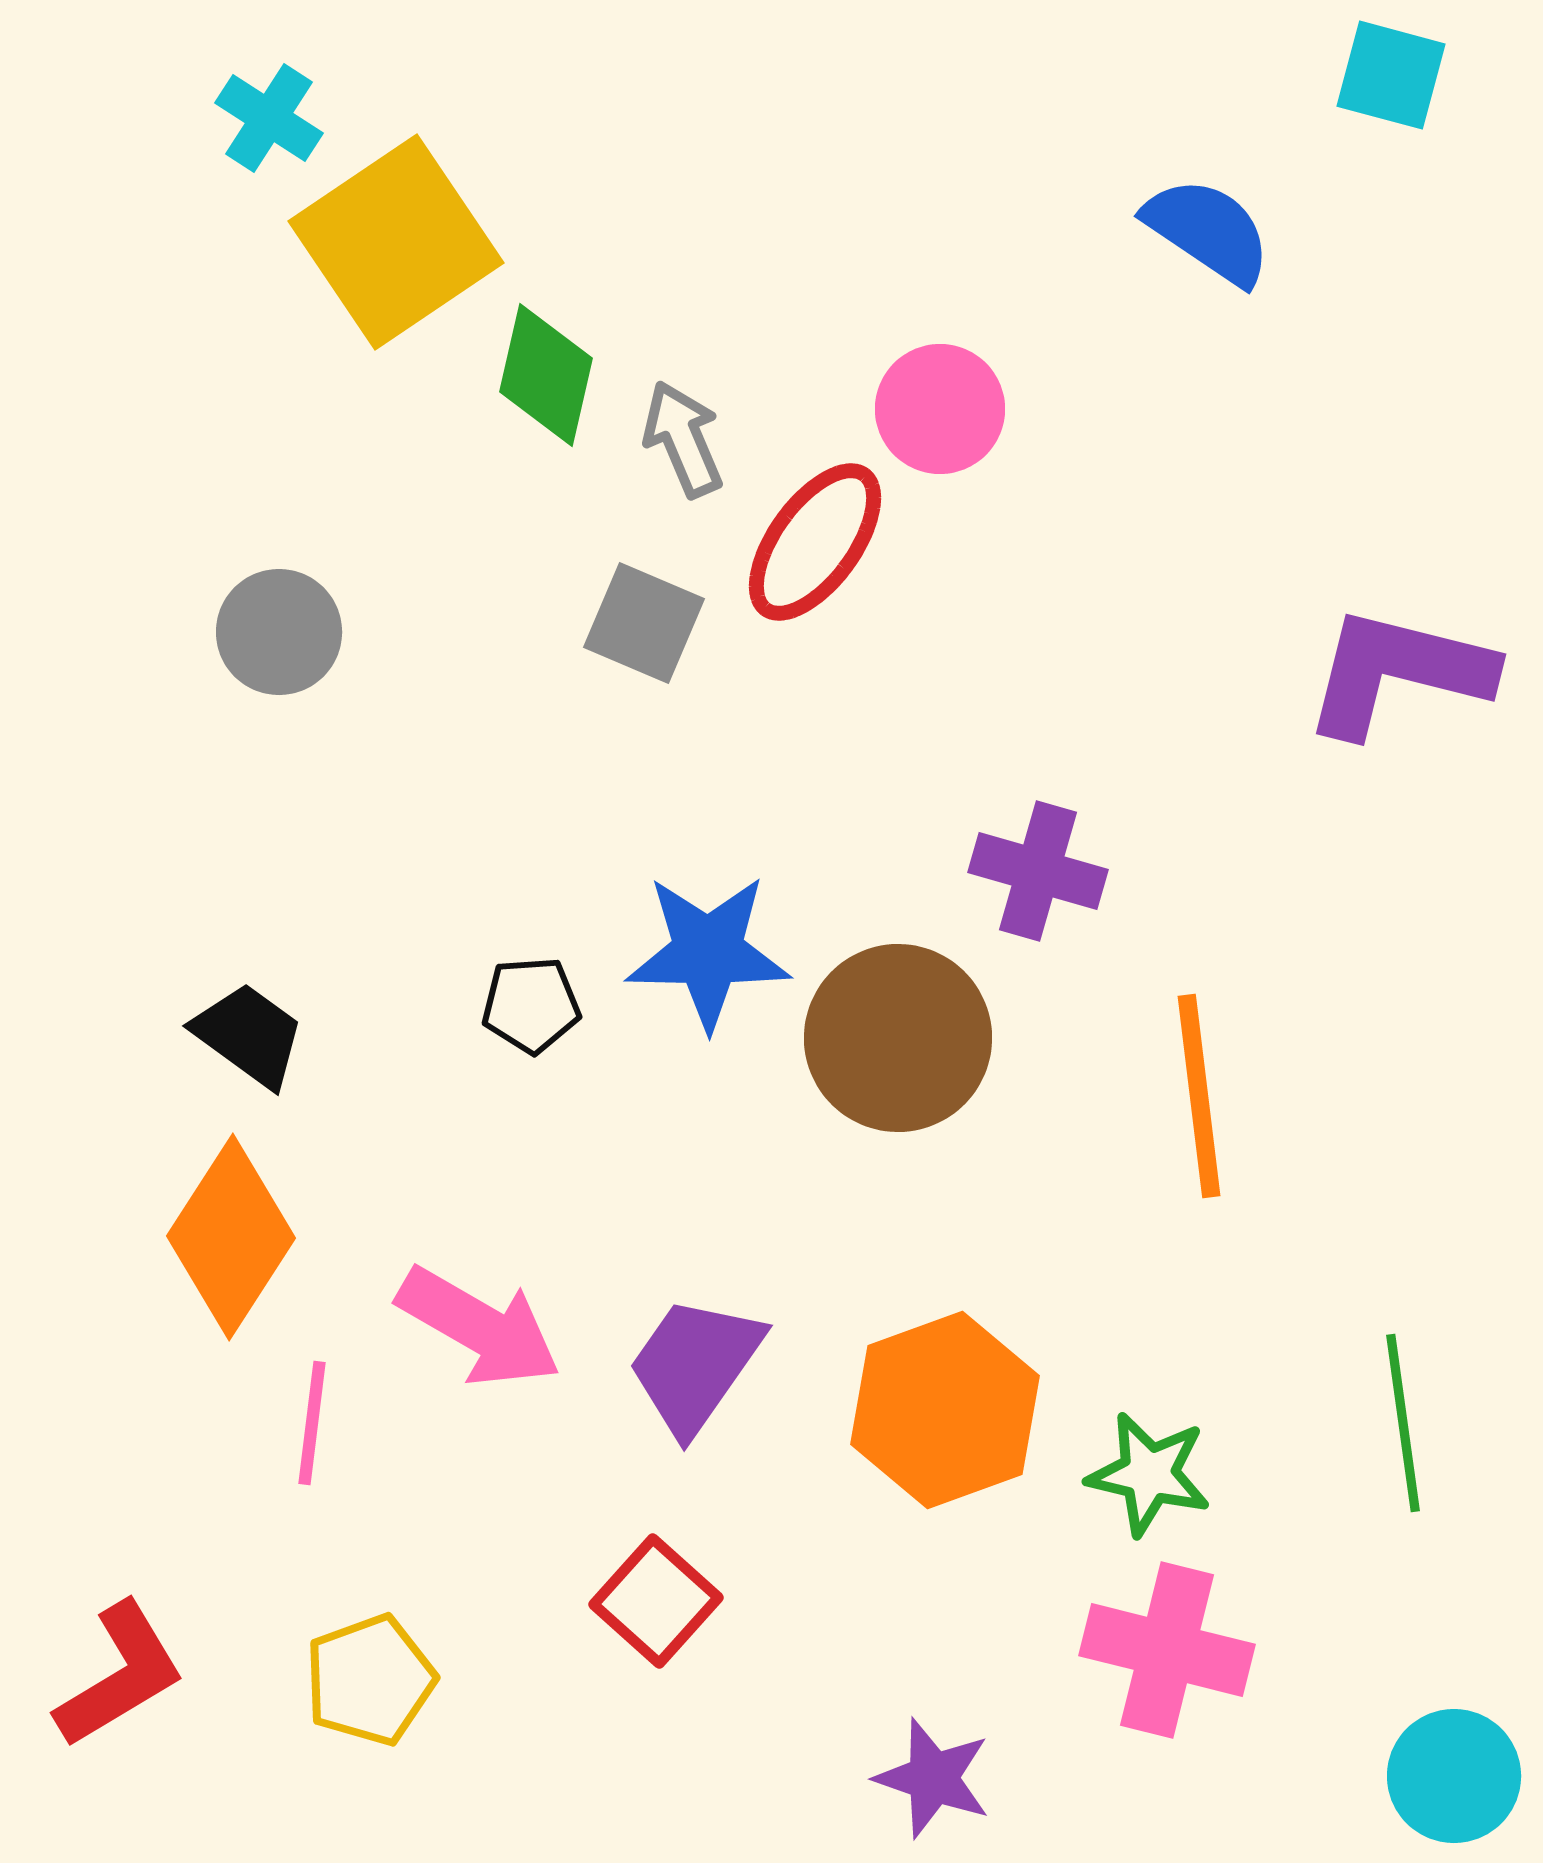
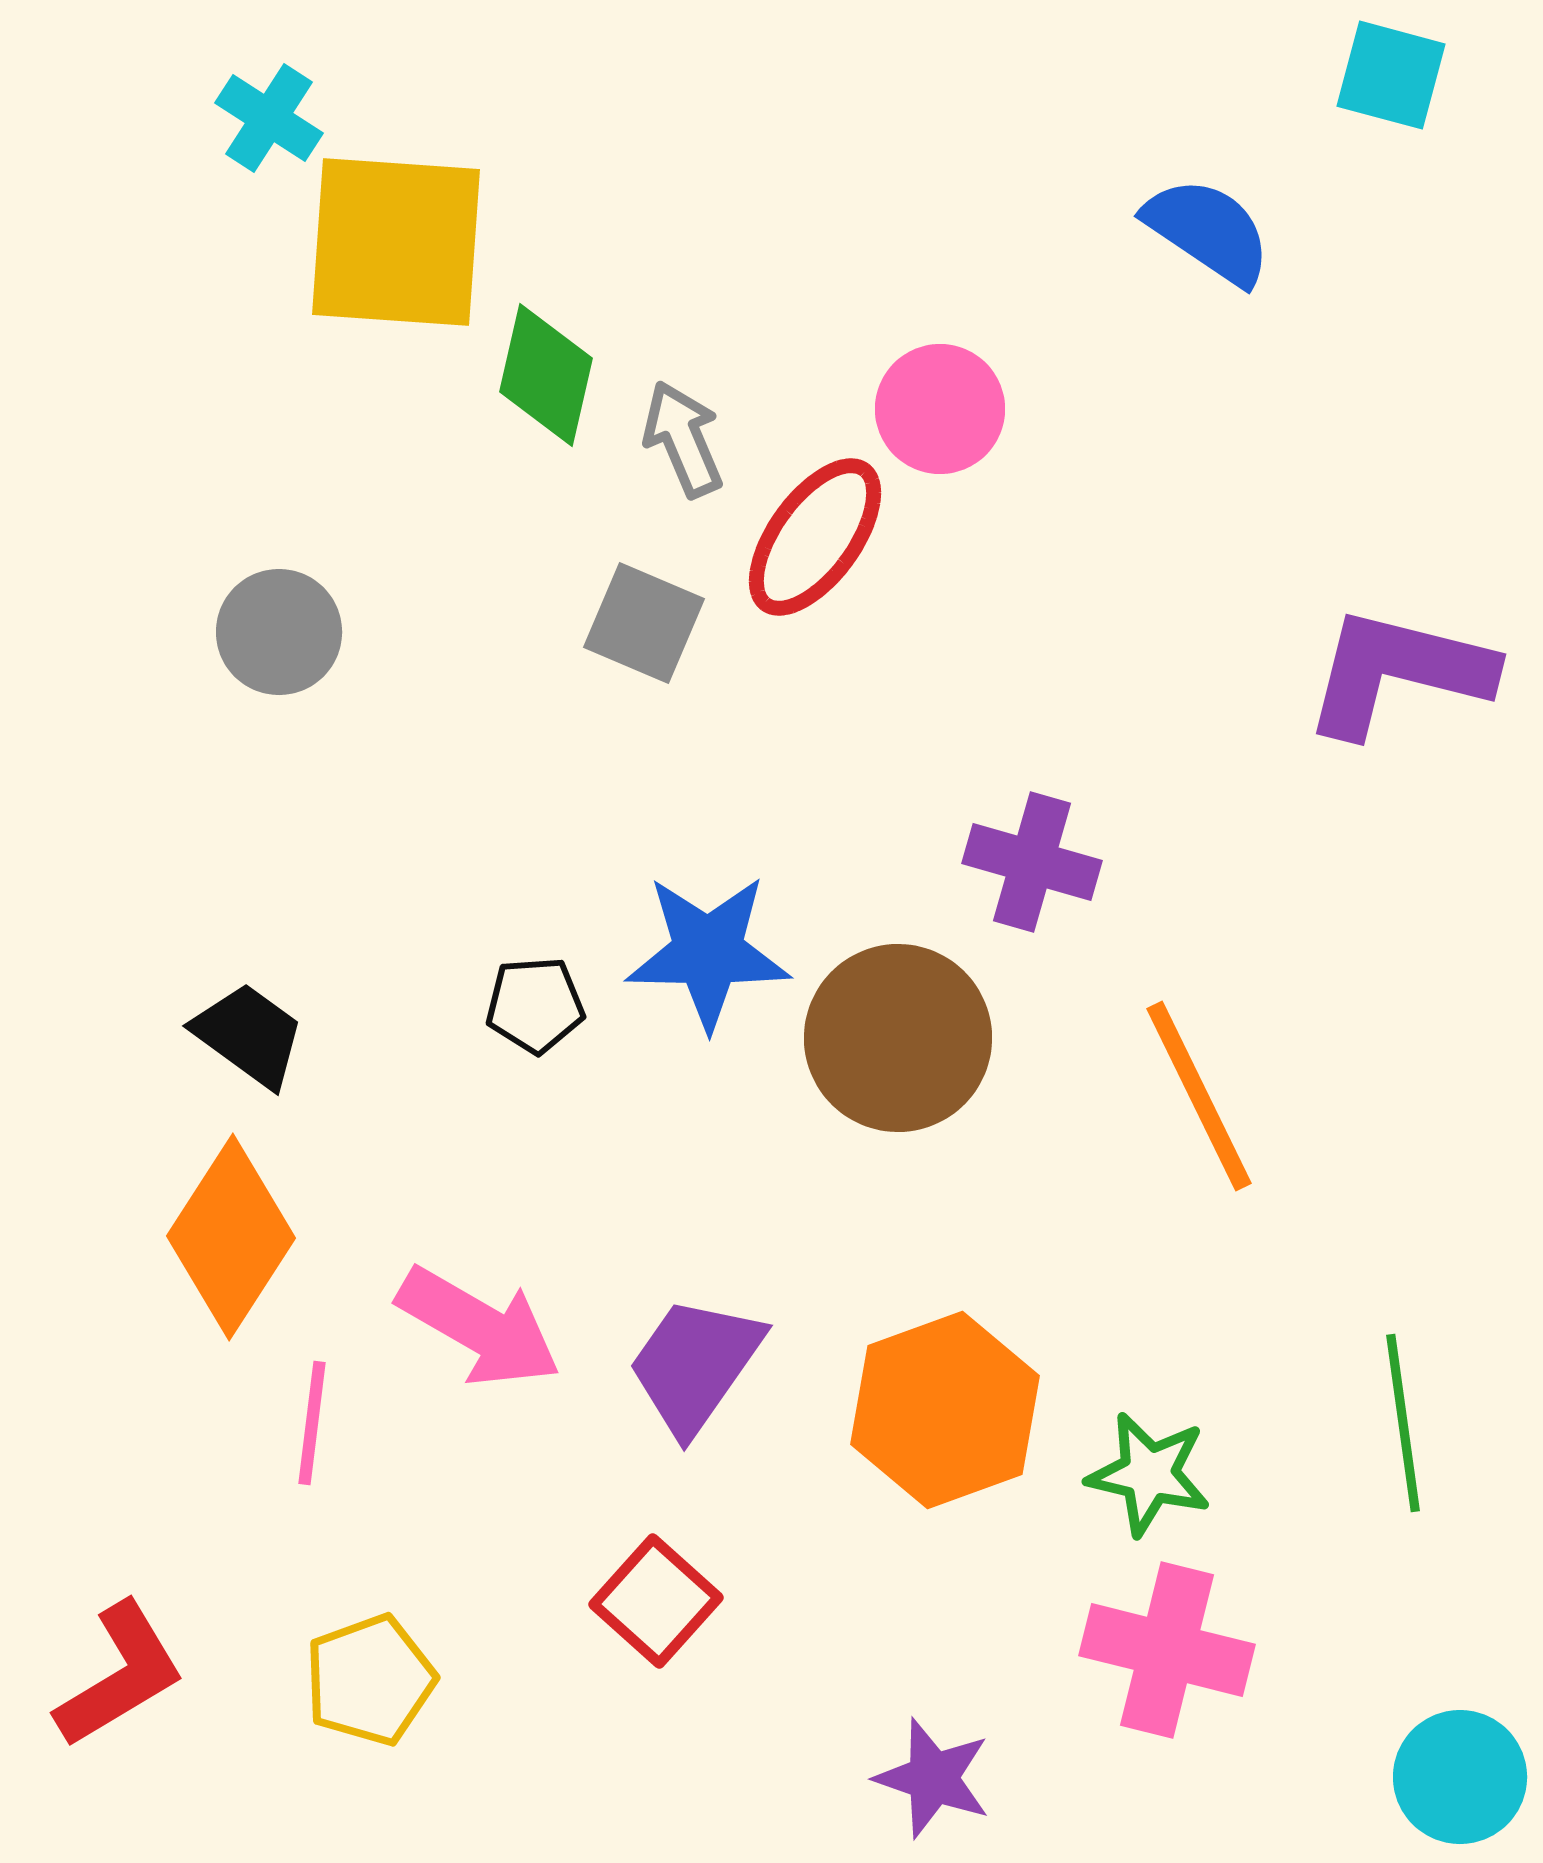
yellow square: rotated 38 degrees clockwise
red ellipse: moved 5 px up
purple cross: moved 6 px left, 9 px up
black pentagon: moved 4 px right
orange line: rotated 19 degrees counterclockwise
cyan circle: moved 6 px right, 1 px down
